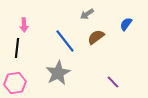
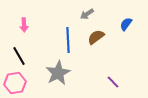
blue line: moved 3 px right, 1 px up; rotated 35 degrees clockwise
black line: moved 2 px right, 8 px down; rotated 36 degrees counterclockwise
